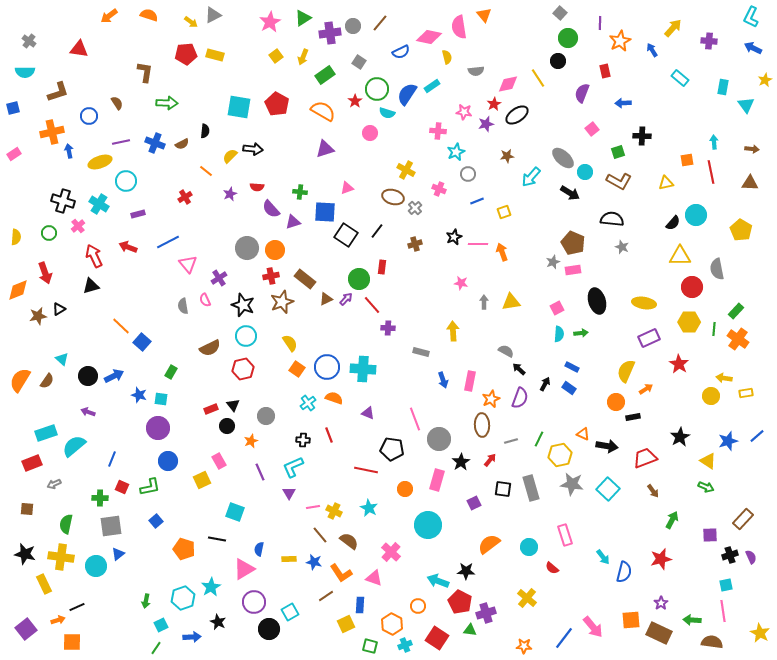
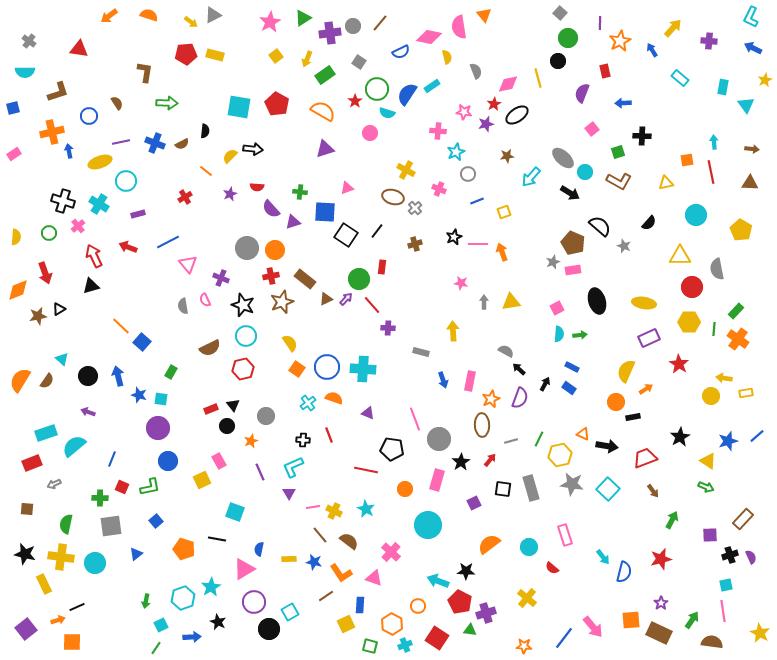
yellow arrow at (303, 57): moved 4 px right, 2 px down
gray semicircle at (476, 71): rotated 105 degrees counterclockwise
yellow line at (538, 78): rotated 18 degrees clockwise
black semicircle at (612, 219): moved 12 px left, 7 px down; rotated 35 degrees clockwise
black semicircle at (673, 223): moved 24 px left
gray star at (622, 247): moved 2 px right, 1 px up
purple cross at (219, 278): moved 2 px right; rotated 35 degrees counterclockwise
green arrow at (581, 333): moved 1 px left, 2 px down
blue arrow at (114, 376): moved 4 px right; rotated 78 degrees counterclockwise
cyan star at (369, 508): moved 3 px left, 1 px down
blue triangle at (118, 554): moved 18 px right
cyan circle at (96, 566): moved 1 px left, 3 px up
green arrow at (692, 620): rotated 120 degrees clockwise
